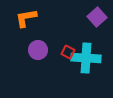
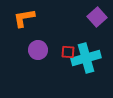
orange L-shape: moved 2 px left
red square: rotated 24 degrees counterclockwise
cyan cross: rotated 20 degrees counterclockwise
